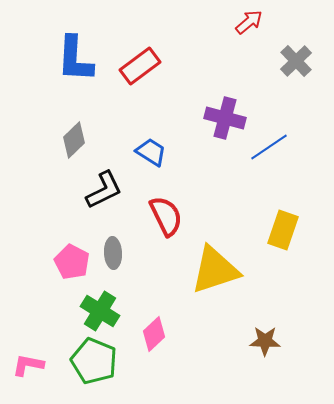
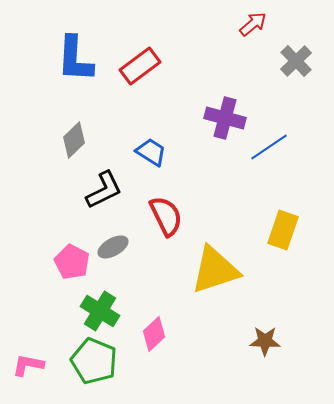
red arrow: moved 4 px right, 2 px down
gray ellipse: moved 6 px up; rotated 64 degrees clockwise
